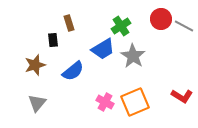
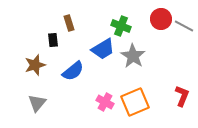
green cross: rotated 36 degrees counterclockwise
red L-shape: rotated 100 degrees counterclockwise
